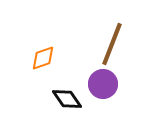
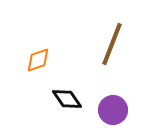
orange diamond: moved 5 px left, 2 px down
purple circle: moved 10 px right, 26 px down
